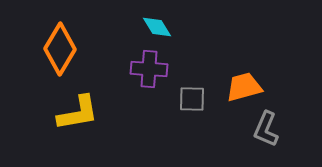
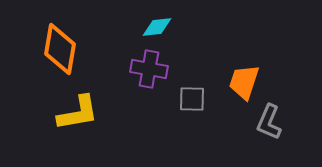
cyan diamond: rotated 64 degrees counterclockwise
orange diamond: rotated 21 degrees counterclockwise
purple cross: rotated 6 degrees clockwise
orange trapezoid: moved 5 px up; rotated 57 degrees counterclockwise
gray L-shape: moved 3 px right, 7 px up
